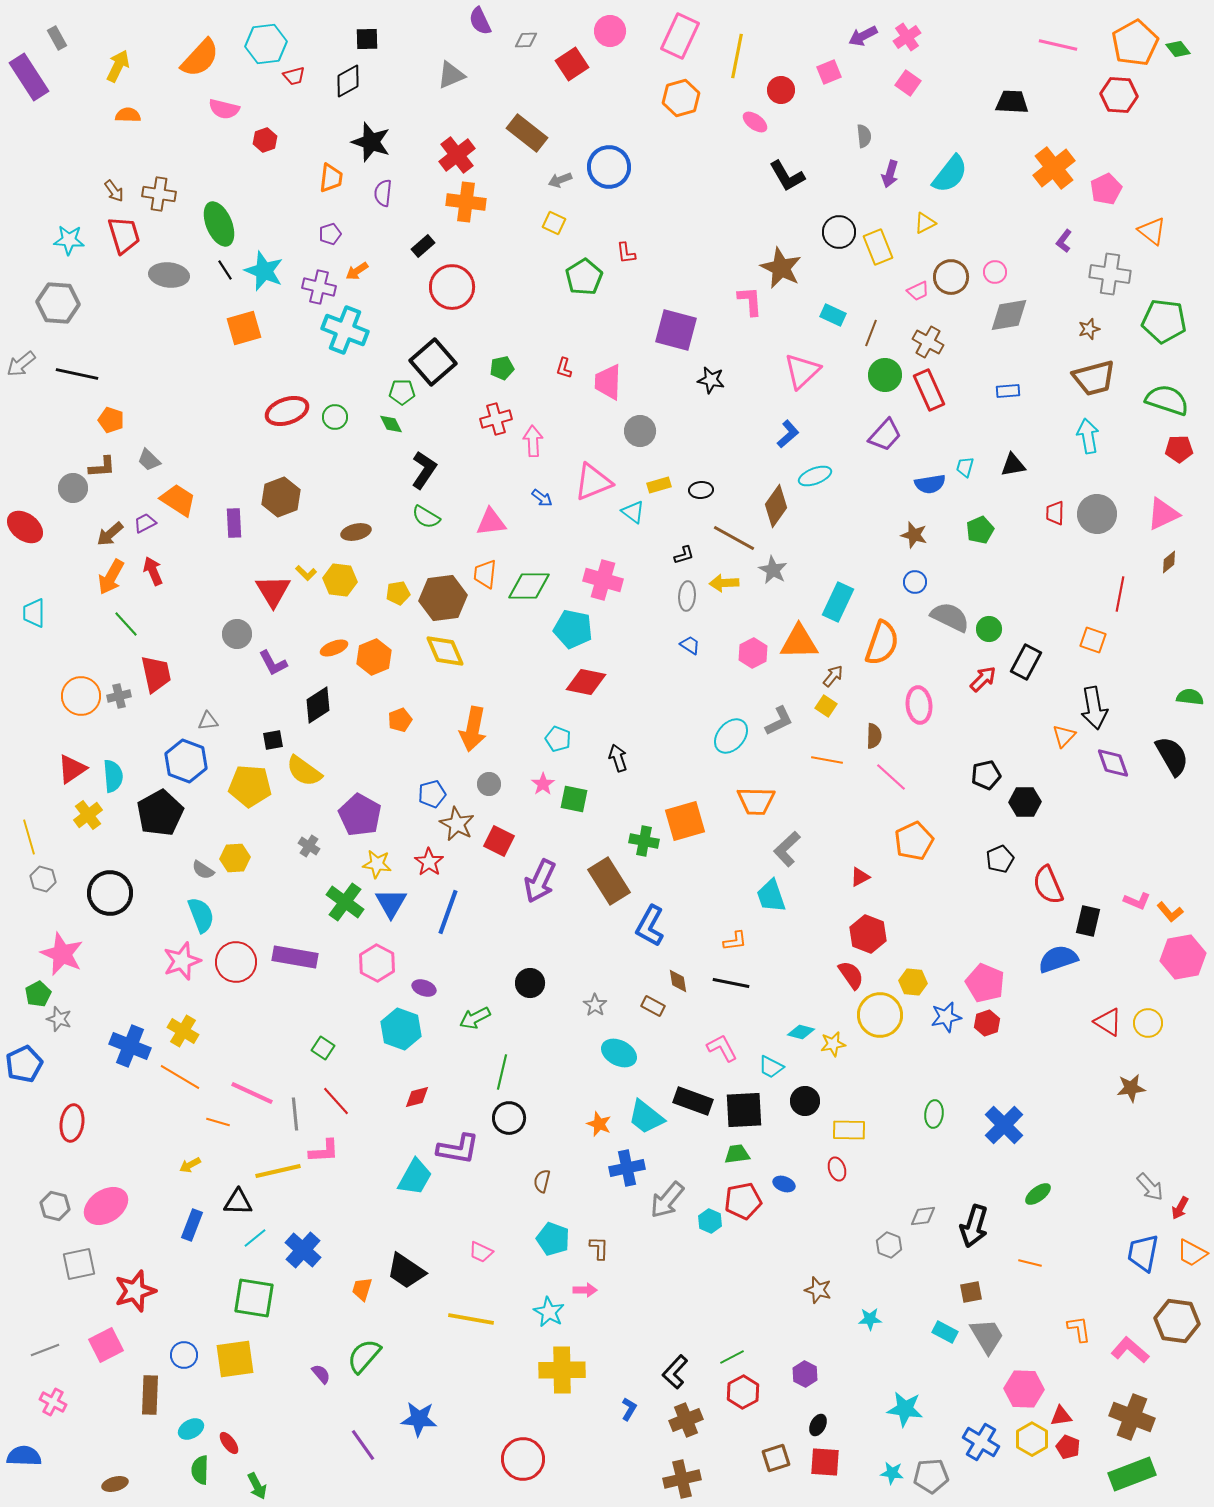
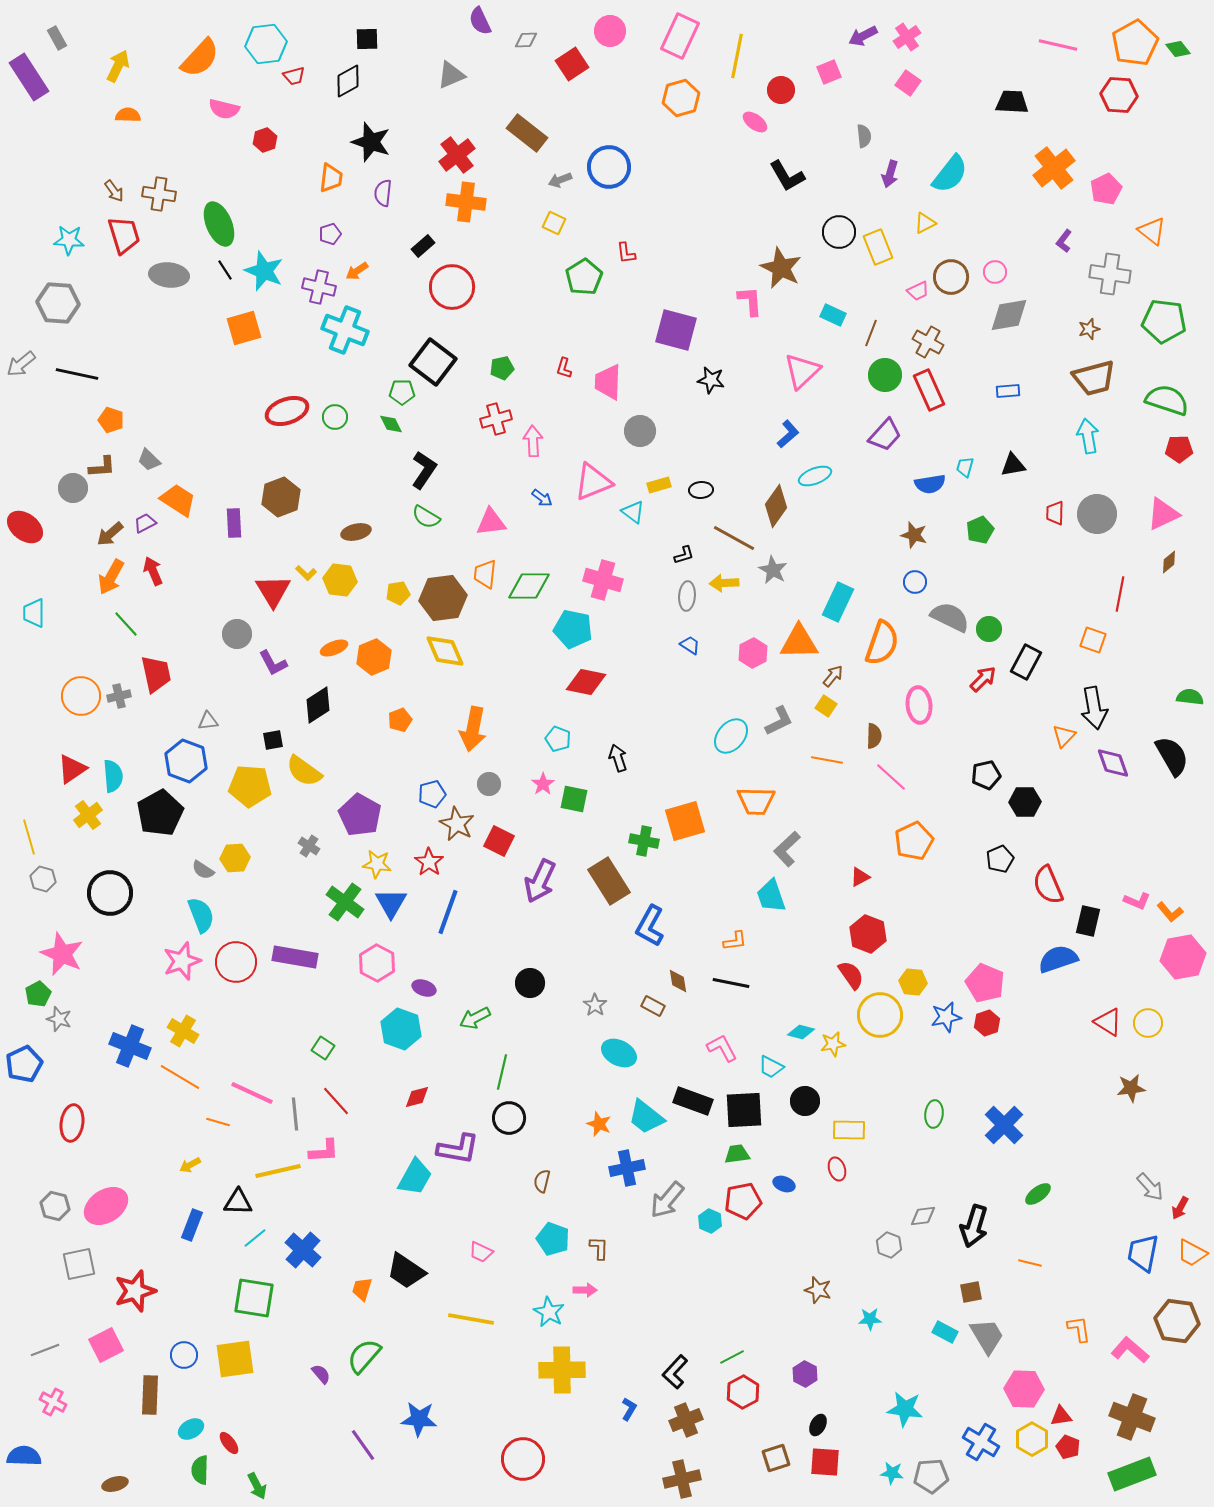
black square at (433, 362): rotated 12 degrees counterclockwise
